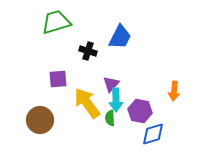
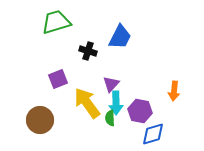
purple square: rotated 18 degrees counterclockwise
cyan arrow: moved 3 px down
